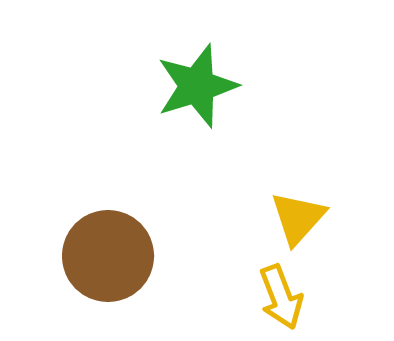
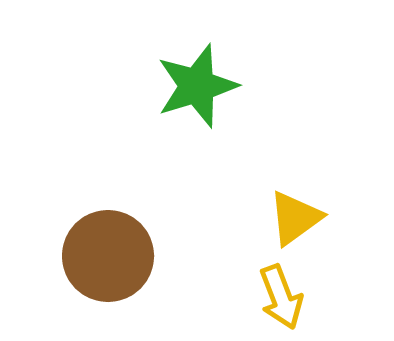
yellow triangle: moved 3 px left; rotated 12 degrees clockwise
